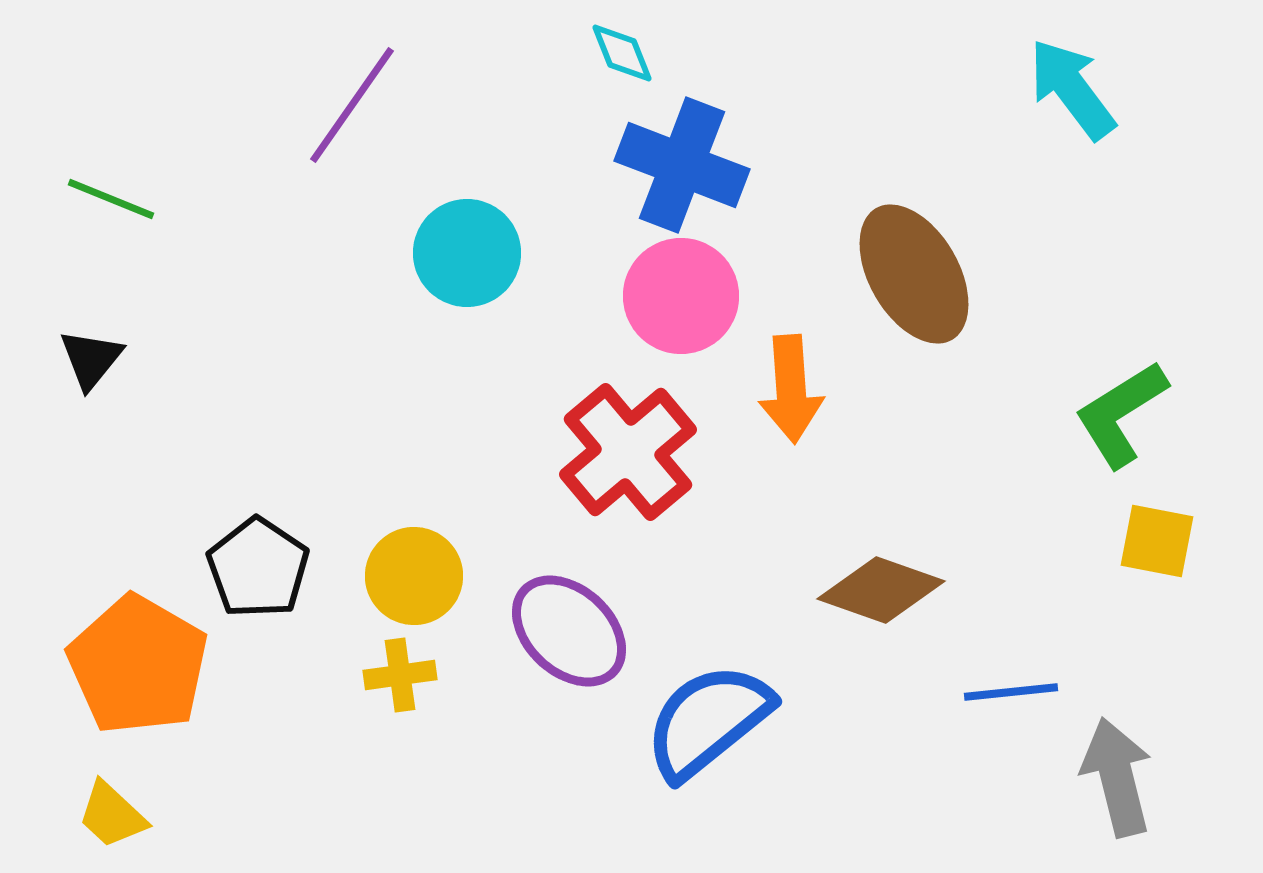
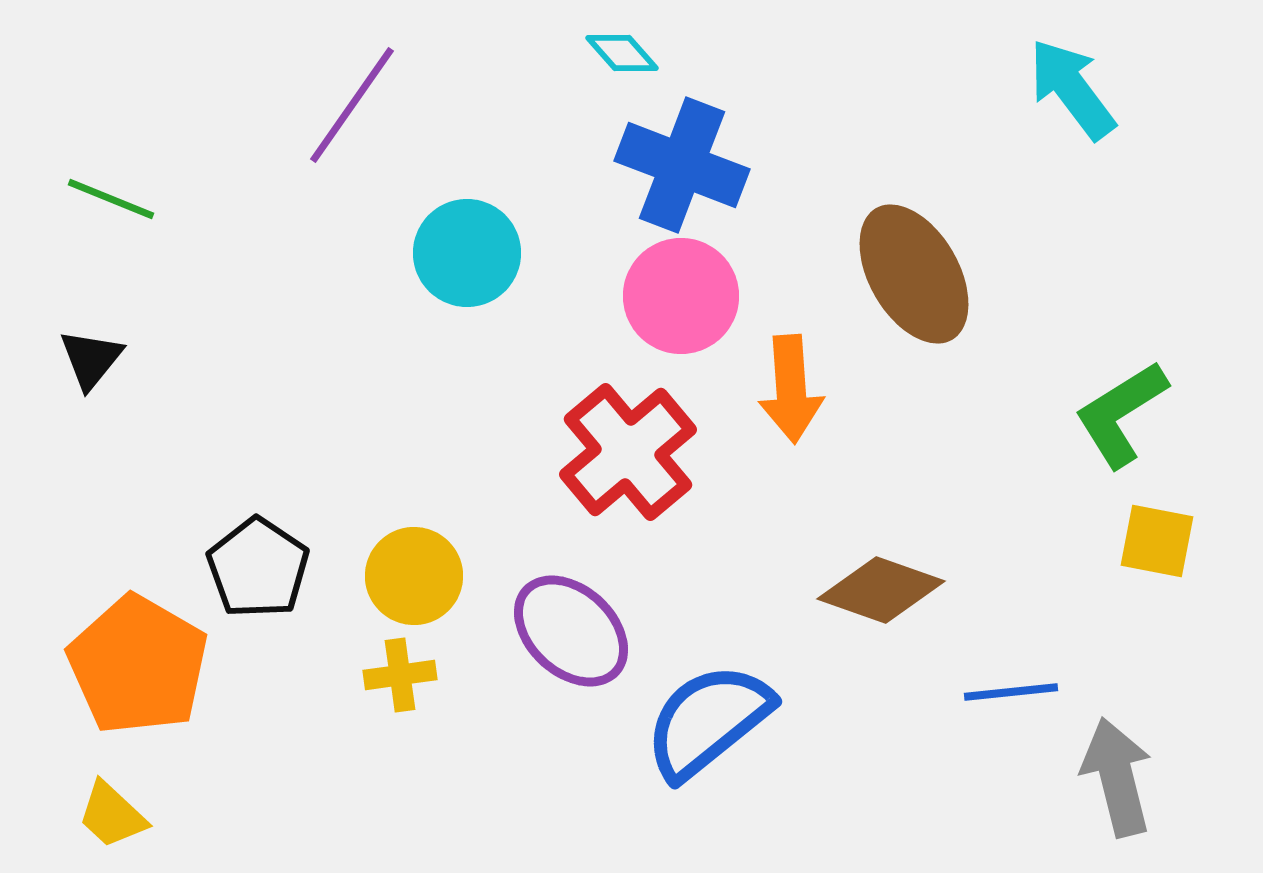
cyan diamond: rotated 20 degrees counterclockwise
purple ellipse: moved 2 px right
